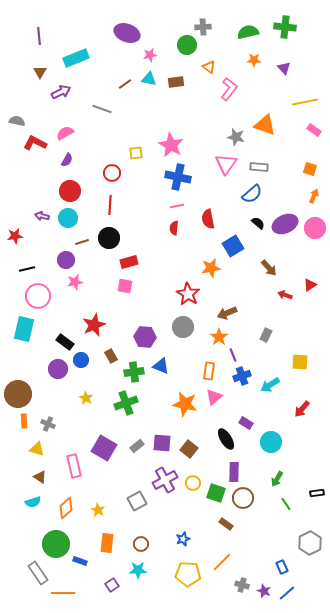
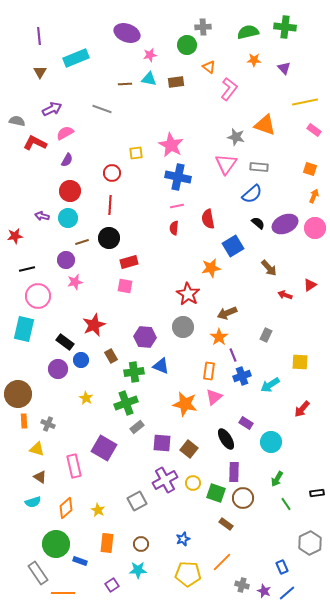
brown line at (125, 84): rotated 32 degrees clockwise
purple arrow at (61, 92): moved 9 px left, 17 px down
gray rectangle at (137, 446): moved 19 px up
